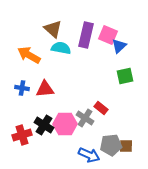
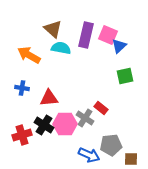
red triangle: moved 4 px right, 9 px down
brown square: moved 5 px right, 13 px down
